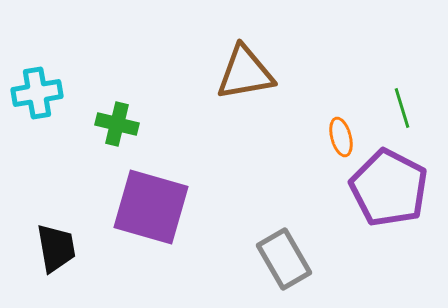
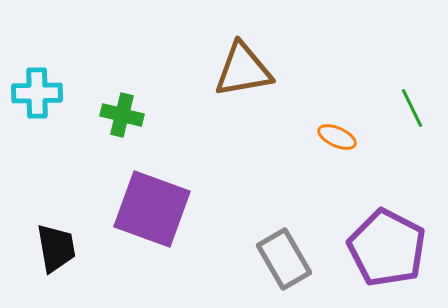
brown triangle: moved 2 px left, 3 px up
cyan cross: rotated 9 degrees clockwise
green line: moved 10 px right; rotated 9 degrees counterclockwise
green cross: moved 5 px right, 9 px up
orange ellipse: moved 4 px left; rotated 51 degrees counterclockwise
purple pentagon: moved 2 px left, 60 px down
purple square: moved 1 px right, 2 px down; rotated 4 degrees clockwise
